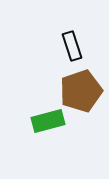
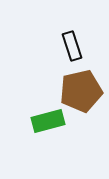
brown pentagon: rotated 6 degrees clockwise
